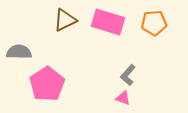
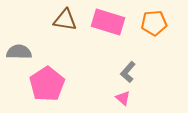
brown triangle: rotated 35 degrees clockwise
gray L-shape: moved 3 px up
pink triangle: rotated 21 degrees clockwise
